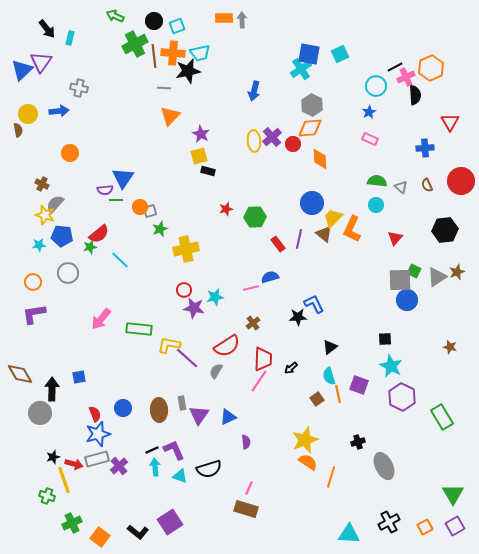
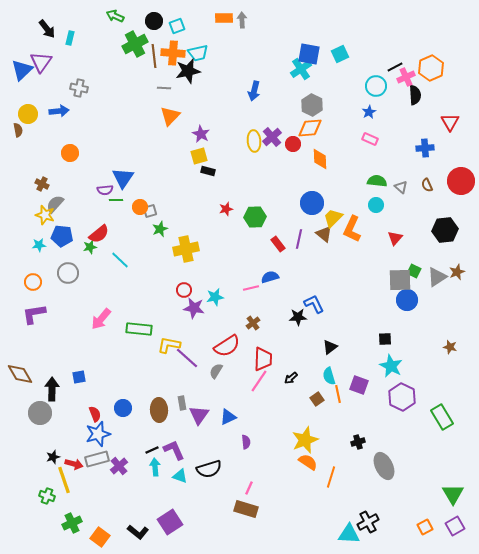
cyan trapezoid at (200, 53): moved 2 px left
black arrow at (291, 368): moved 10 px down
black cross at (389, 522): moved 21 px left
